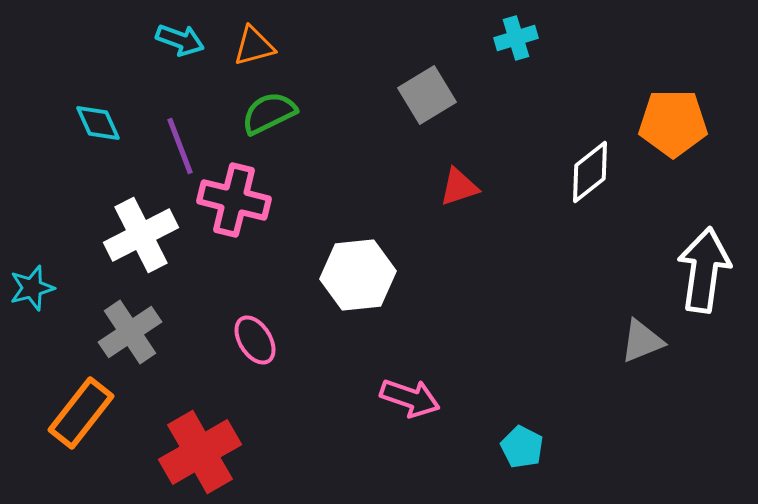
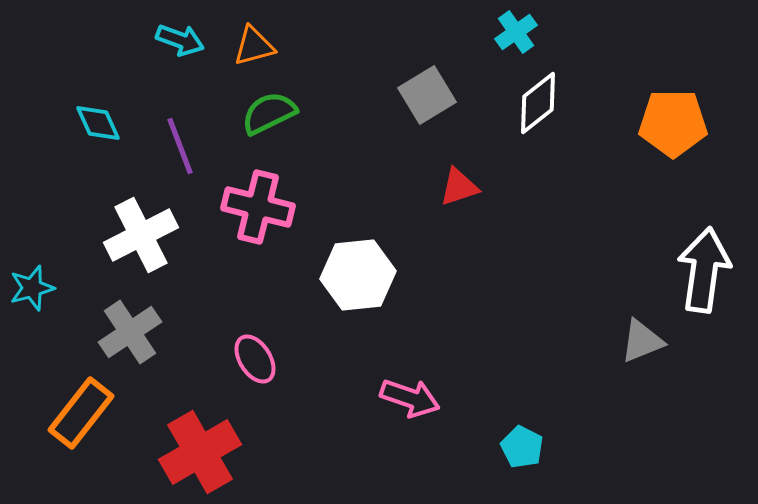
cyan cross: moved 6 px up; rotated 18 degrees counterclockwise
white diamond: moved 52 px left, 69 px up
pink cross: moved 24 px right, 7 px down
pink ellipse: moved 19 px down
